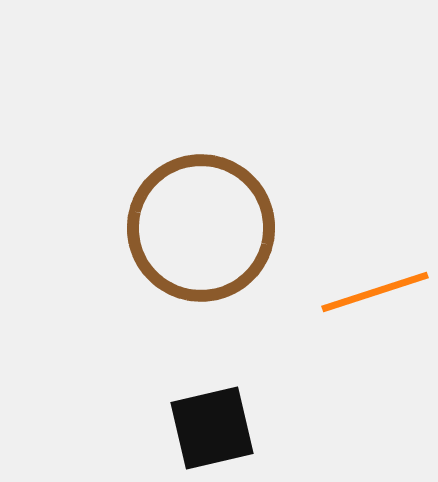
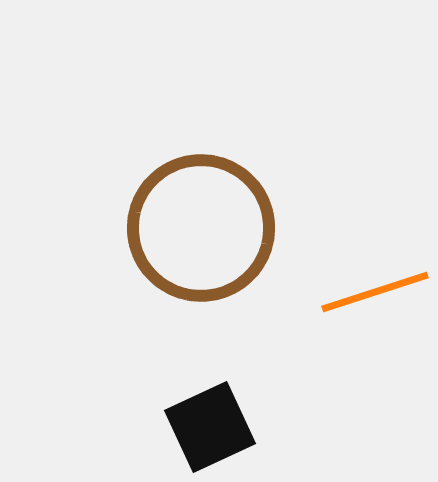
black square: moved 2 px left, 1 px up; rotated 12 degrees counterclockwise
